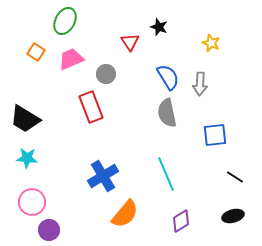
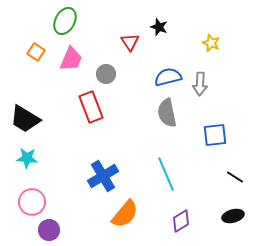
pink trapezoid: rotated 136 degrees clockwise
blue semicircle: rotated 72 degrees counterclockwise
